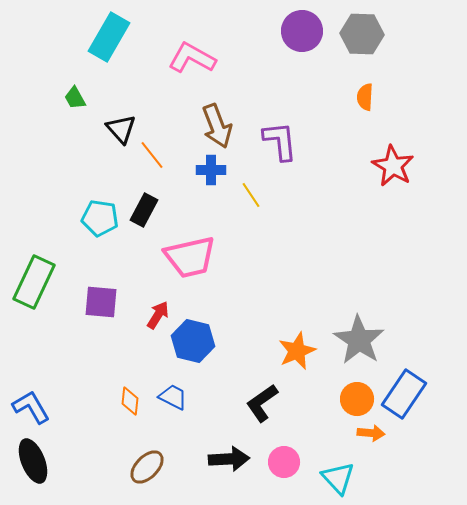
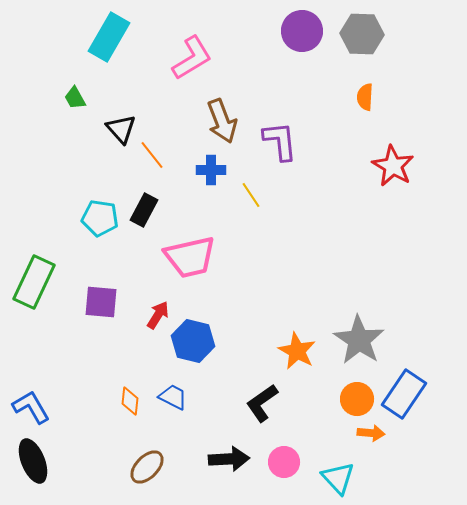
pink L-shape: rotated 120 degrees clockwise
brown arrow: moved 5 px right, 5 px up
orange star: rotated 21 degrees counterclockwise
